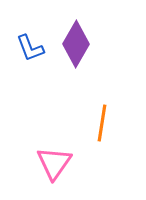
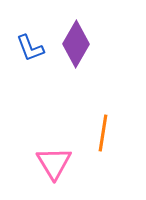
orange line: moved 1 px right, 10 px down
pink triangle: rotated 6 degrees counterclockwise
